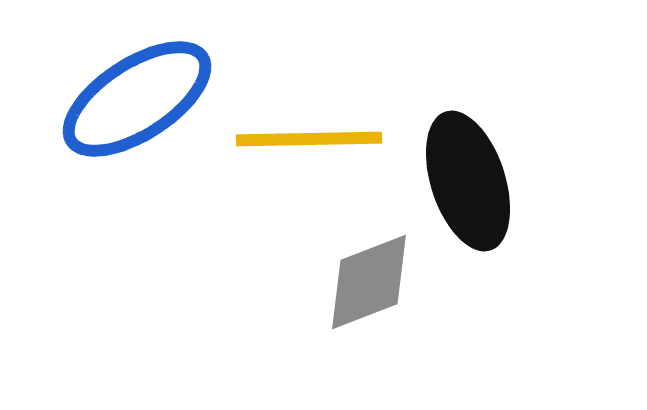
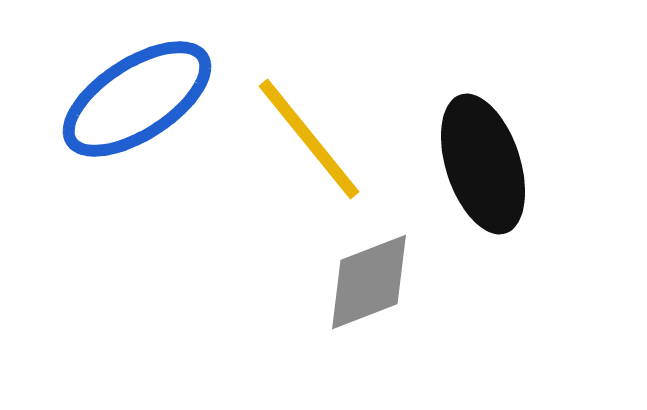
yellow line: rotated 52 degrees clockwise
black ellipse: moved 15 px right, 17 px up
